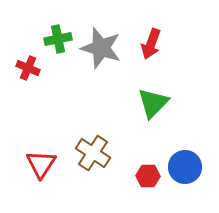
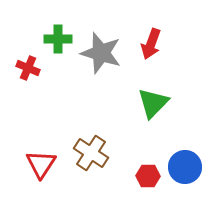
green cross: rotated 12 degrees clockwise
gray star: moved 5 px down
brown cross: moved 2 px left
